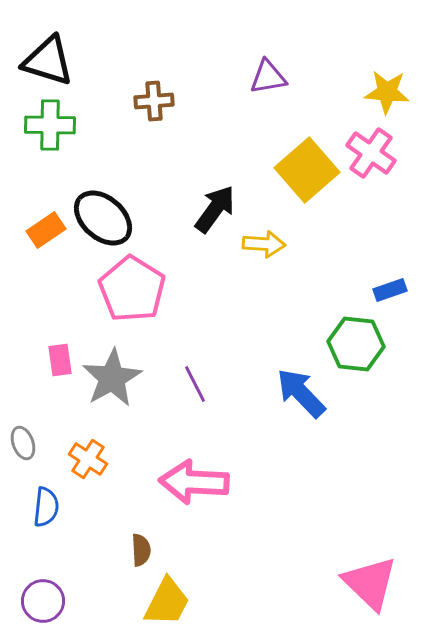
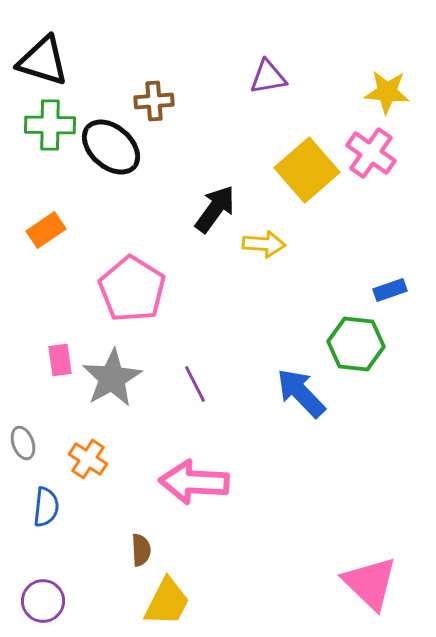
black triangle: moved 5 px left
black ellipse: moved 8 px right, 71 px up
